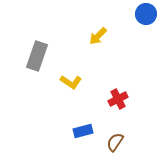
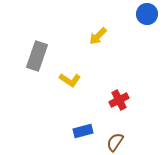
blue circle: moved 1 px right
yellow L-shape: moved 1 px left, 2 px up
red cross: moved 1 px right, 1 px down
